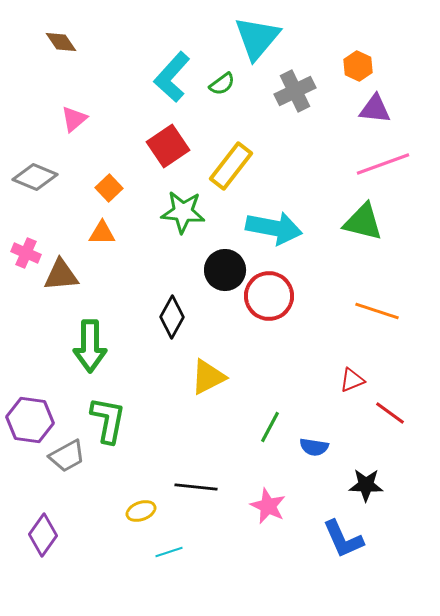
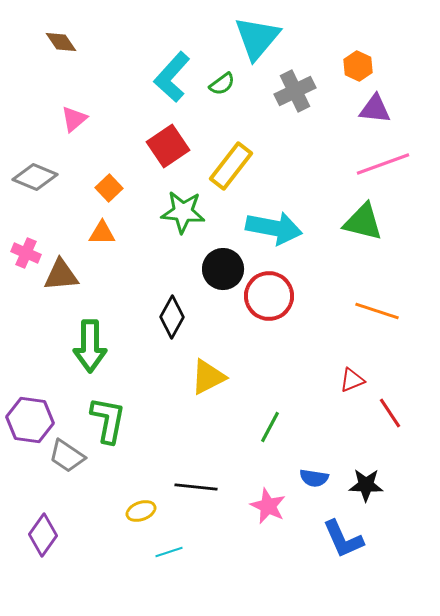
black circle: moved 2 px left, 1 px up
red line: rotated 20 degrees clockwise
blue semicircle: moved 31 px down
gray trapezoid: rotated 63 degrees clockwise
